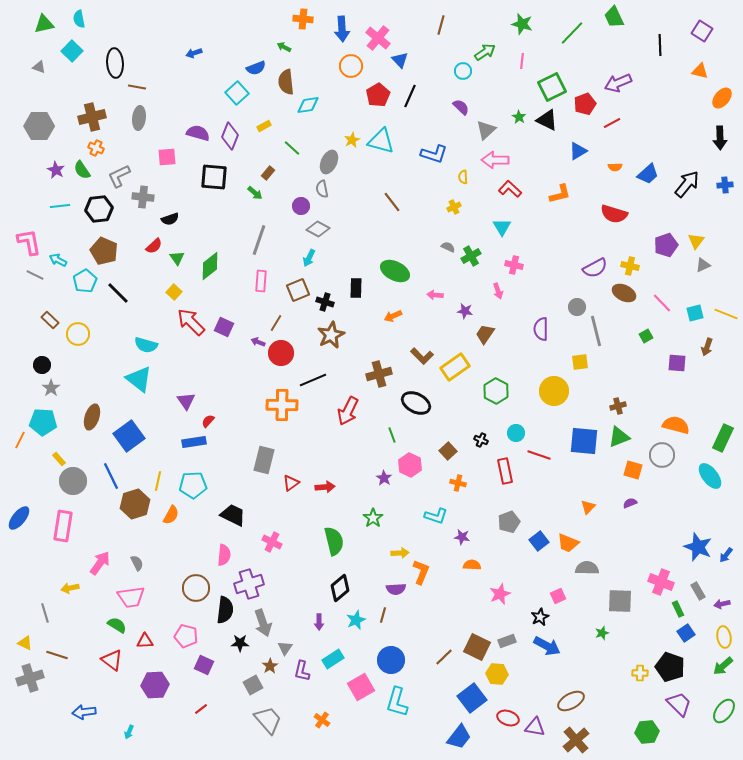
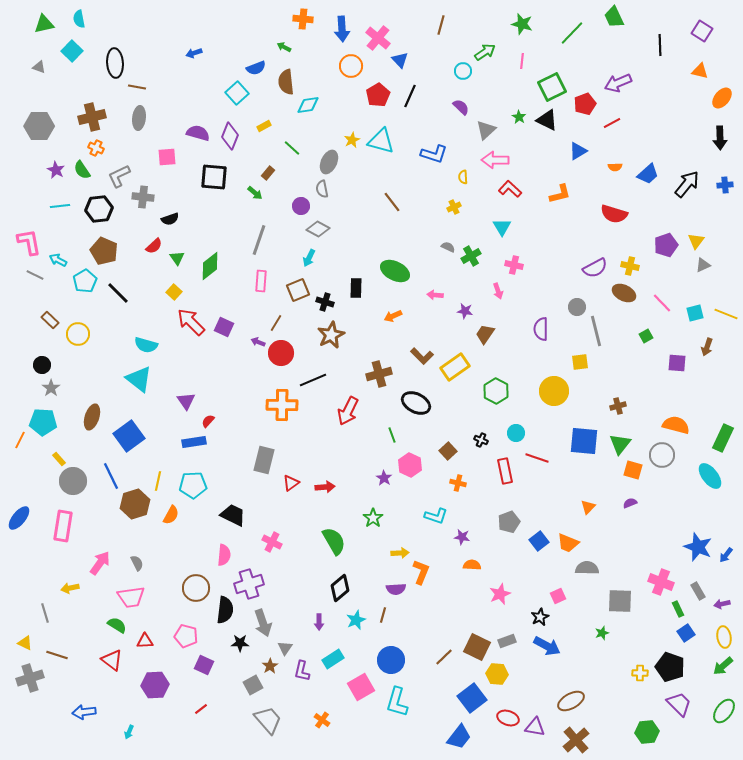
green triangle at (619, 437): moved 1 px right, 7 px down; rotated 30 degrees counterclockwise
red line at (539, 455): moved 2 px left, 3 px down
green semicircle at (334, 541): rotated 16 degrees counterclockwise
